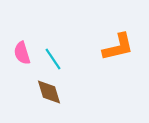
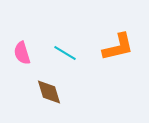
cyan line: moved 12 px right, 6 px up; rotated 25 degrees counterclockwise
